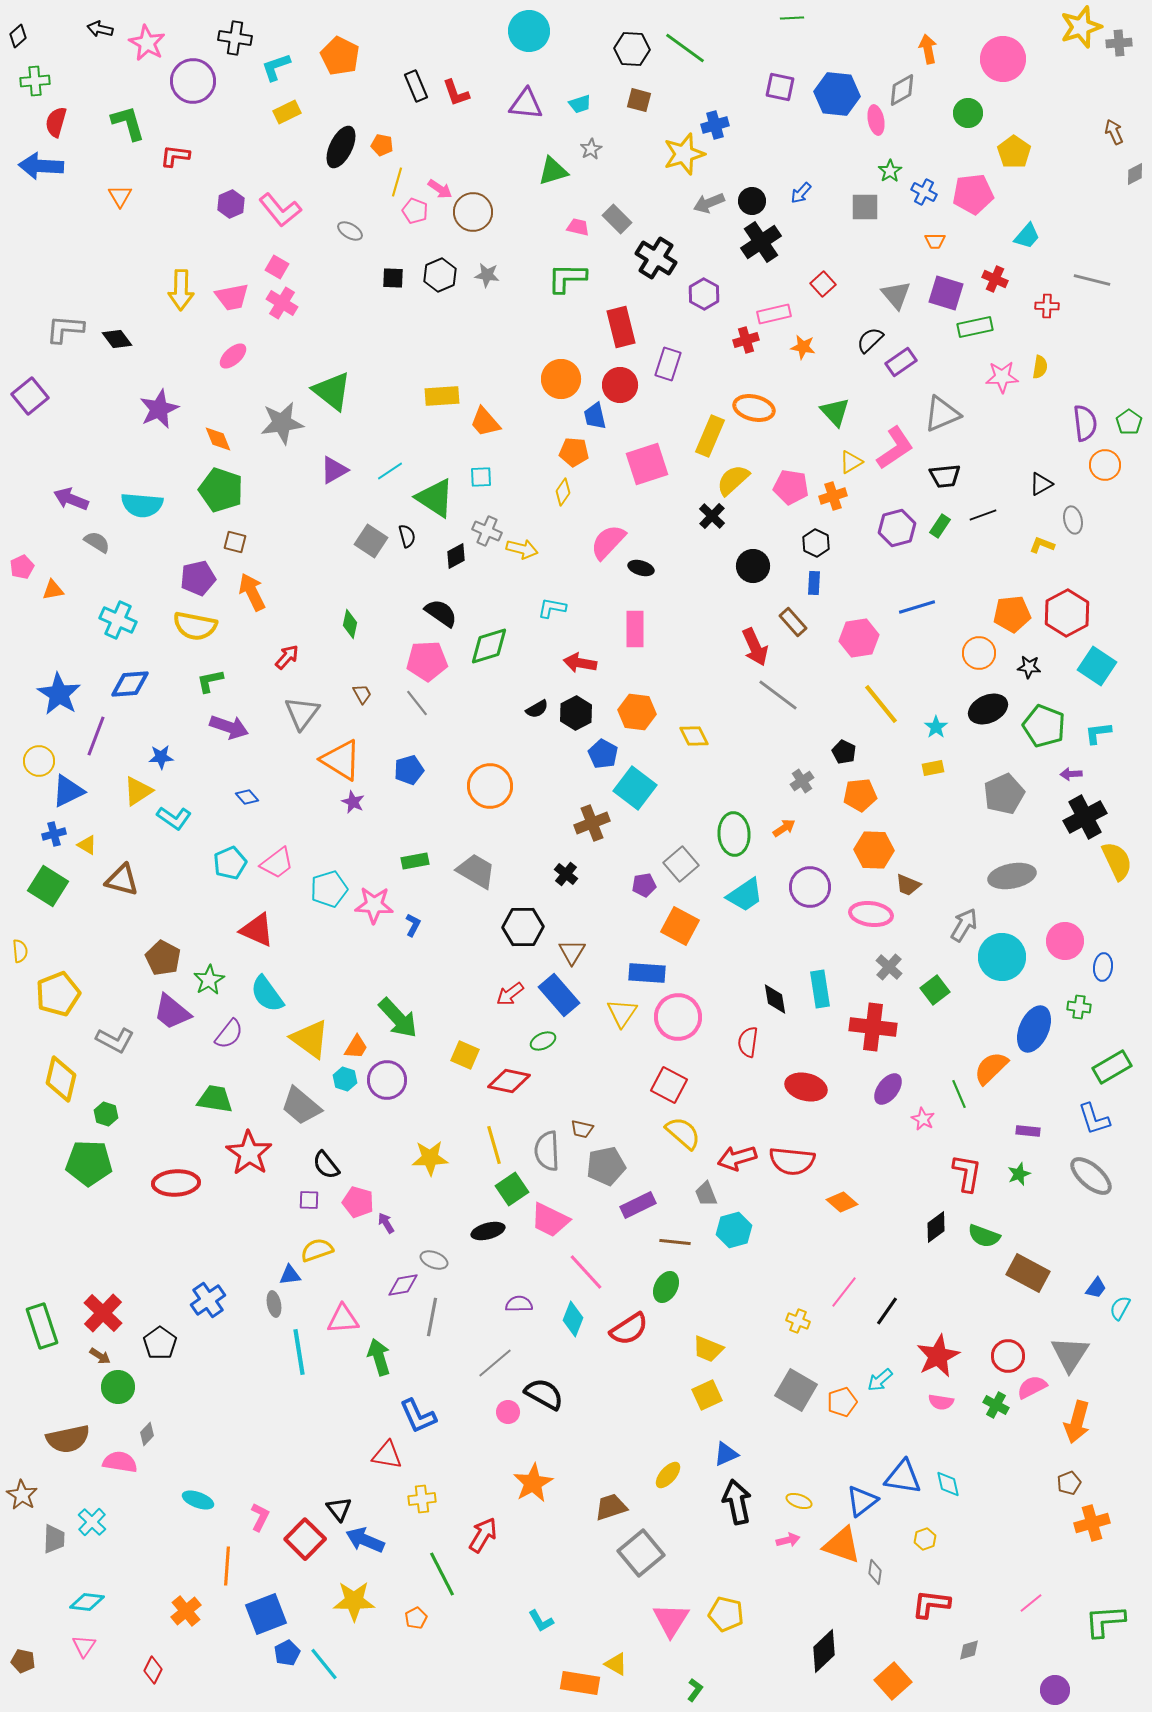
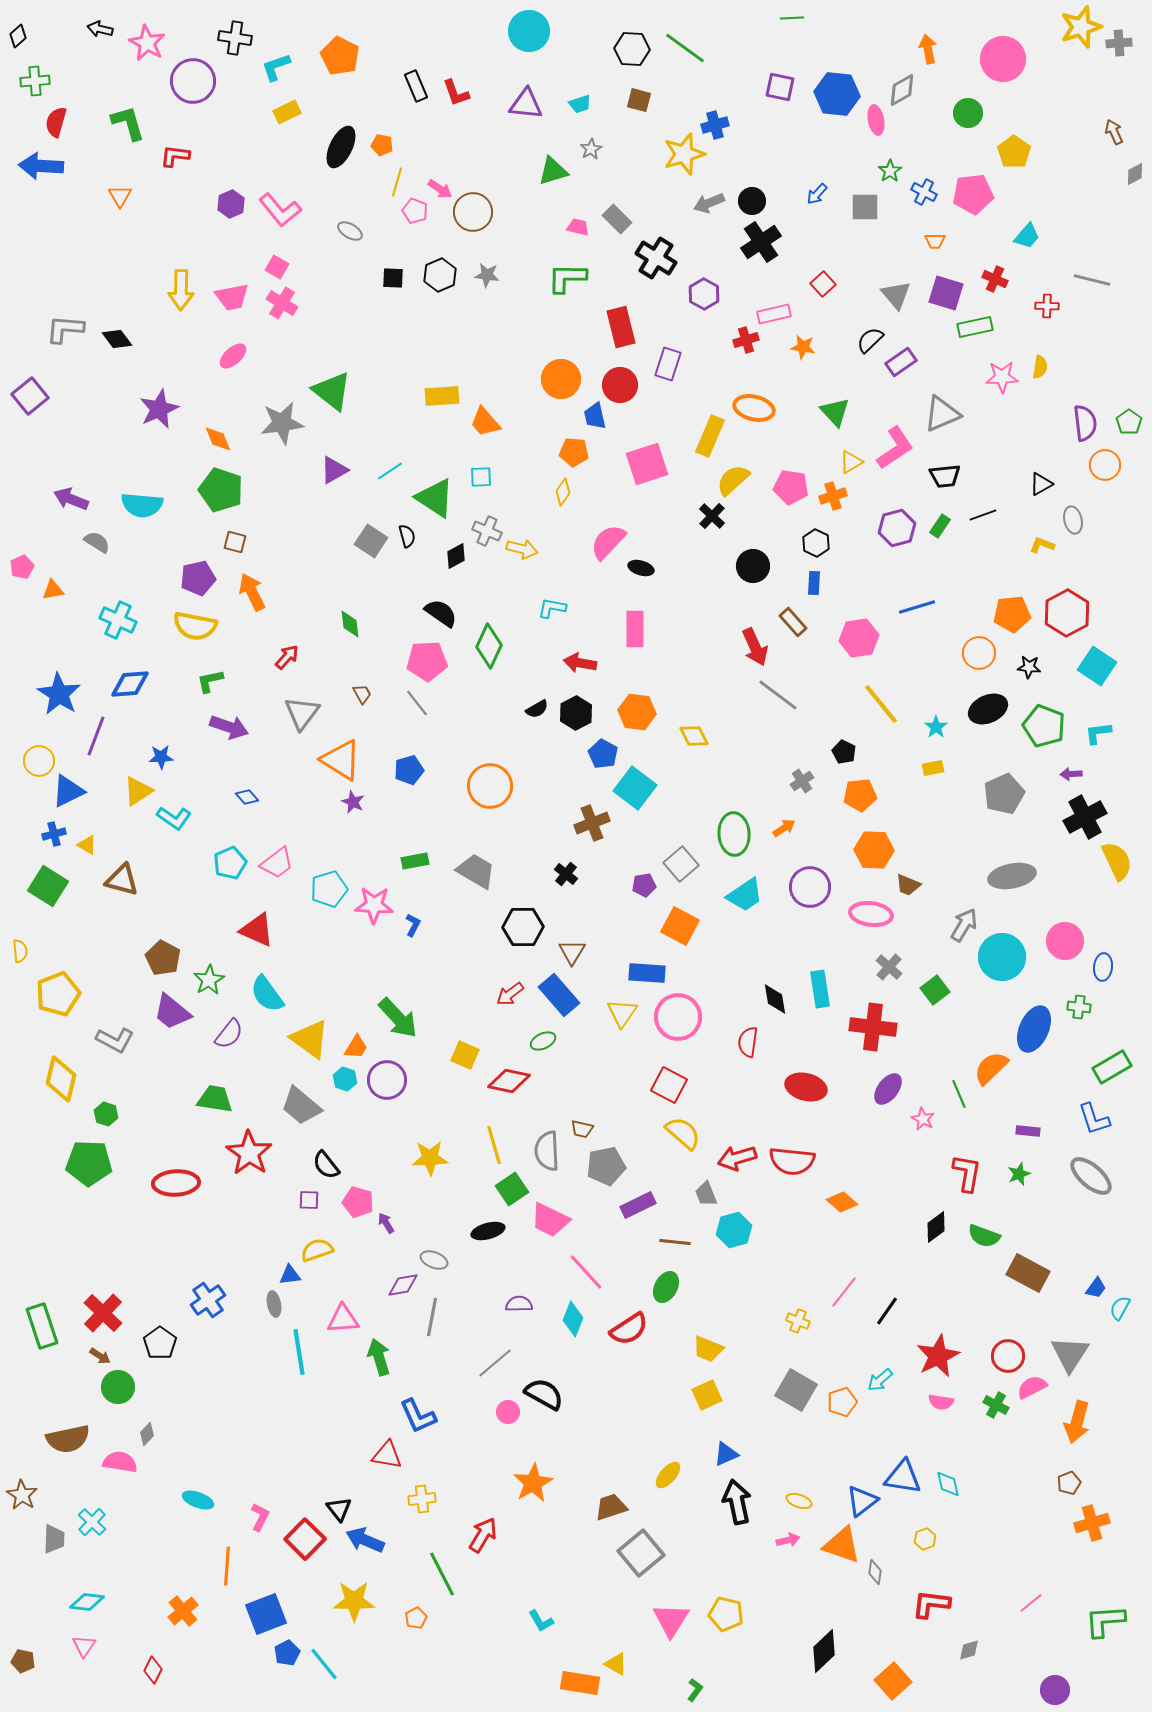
blue arrow at (801, 193): moved 16 px right, 1 px down
green diamond at (350, 624): rotated 20 degrees counterclockwise
green diamond at (489, 646): rotated 48 degrees counterclockwise
orange cross at (186, 1611): moved 3 px left
